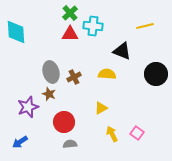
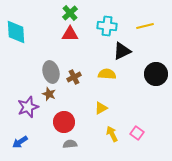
cyan cross: moved 14 px right
black triangle: rotated 48 degrees counterclockwise
